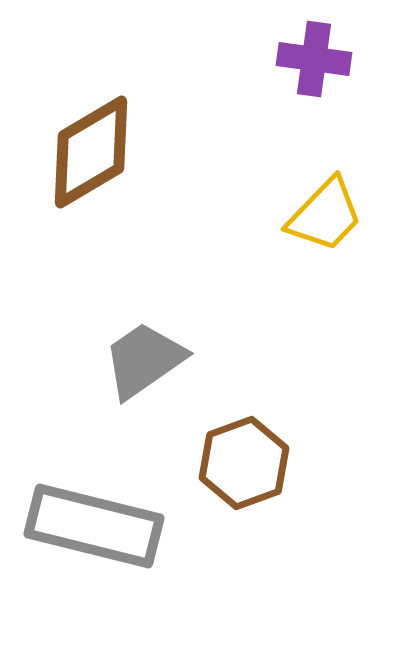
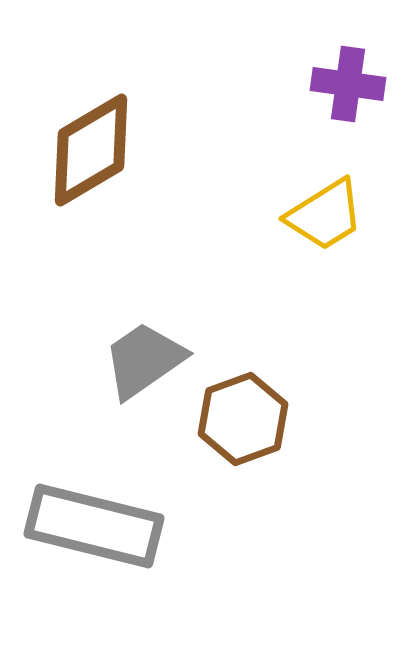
purple cross: moved 34 px right, 25 px down
brown diamond: moved 2 px up
yellow trapezoid: rotated 14 degrees clockwise
brown hexagon: moved 1 px left, 44 px up
